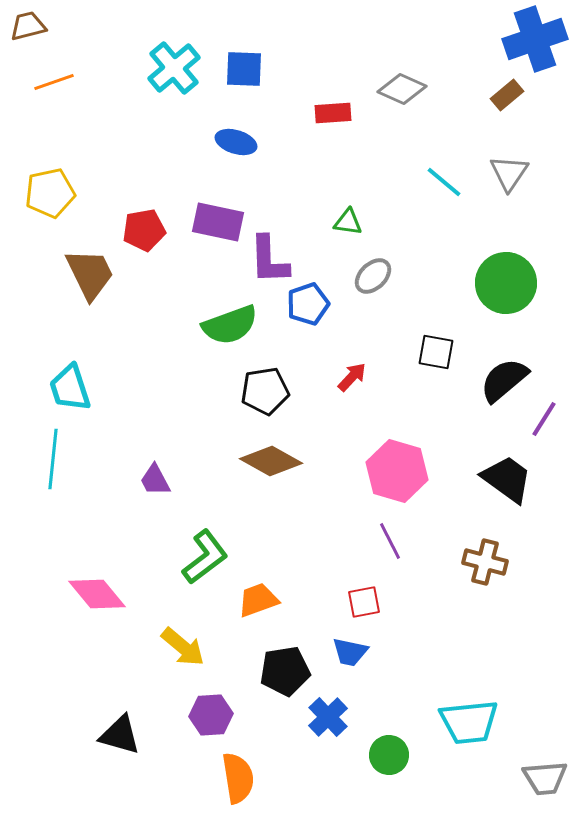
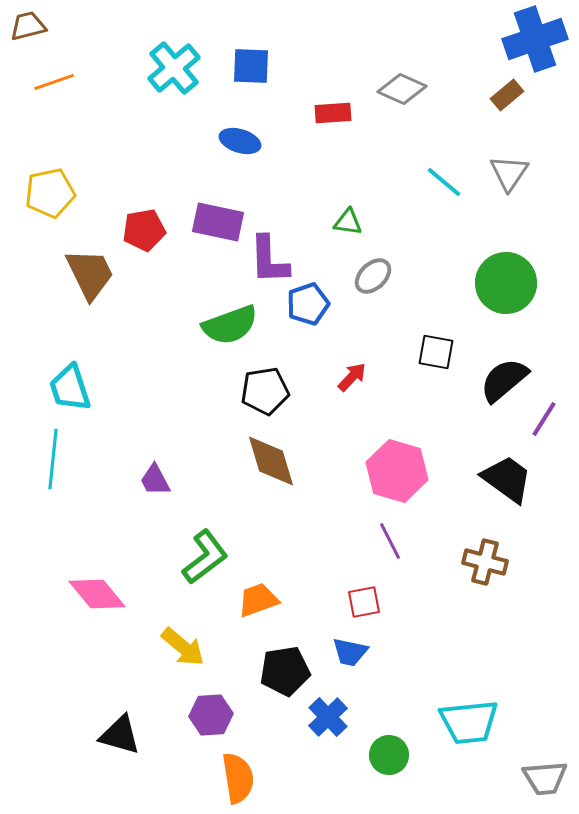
blue square at (244, 69): moved 7 px right, 3 px up
blue ellipse at (236, 142): moved 4 px right, 1 px up
brown diamond at (271, 461): rotated 44 degrees clockwise
